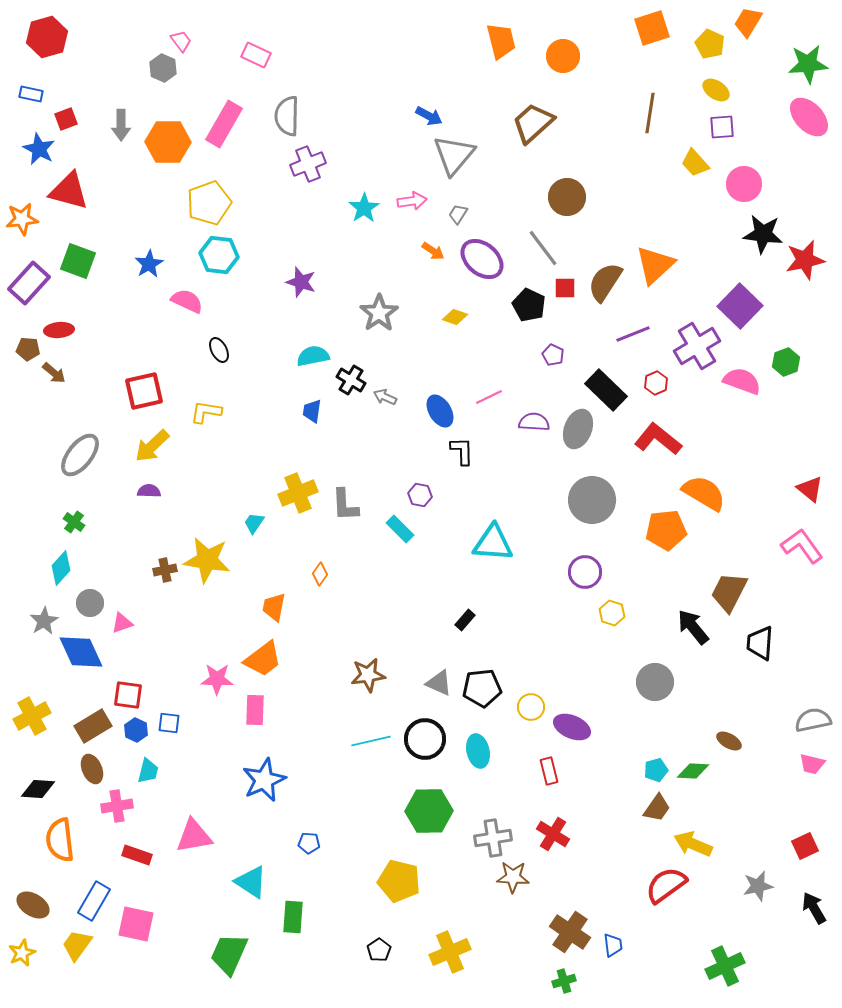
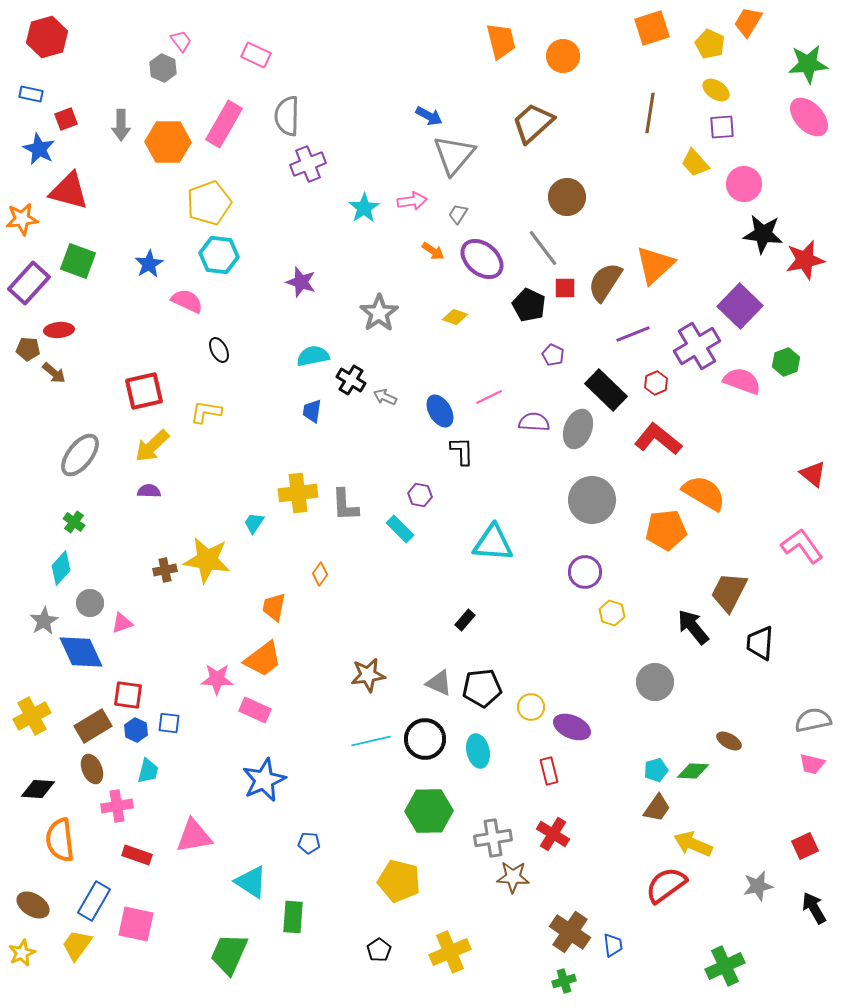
red triangle at (810, 489): moved 3 px right, 15 px up
yellow cross at (298, 493): rotated 15 degrees clockwise
pink rectangle at (255, 710): rotated 68 degrees counterclockwise
